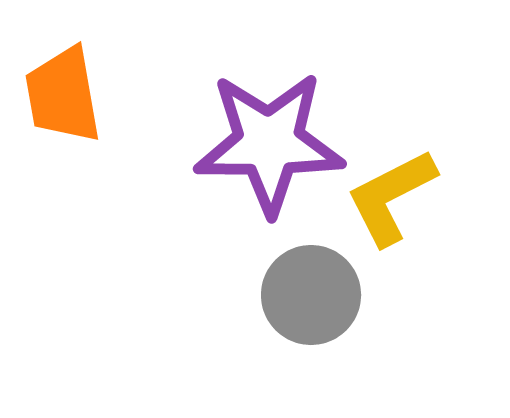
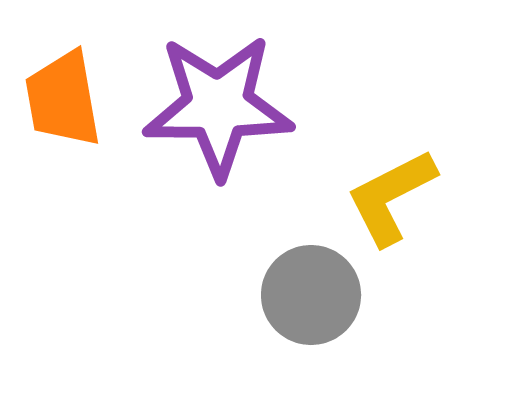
orange trapezoid: moved 4 px down
purple star: moved 51 px left, 37 px up
